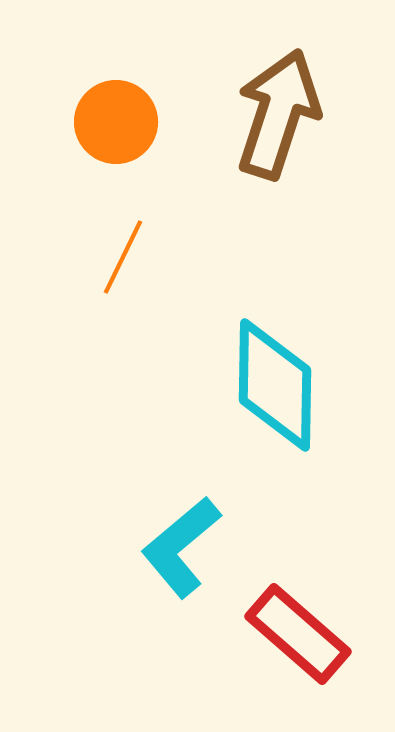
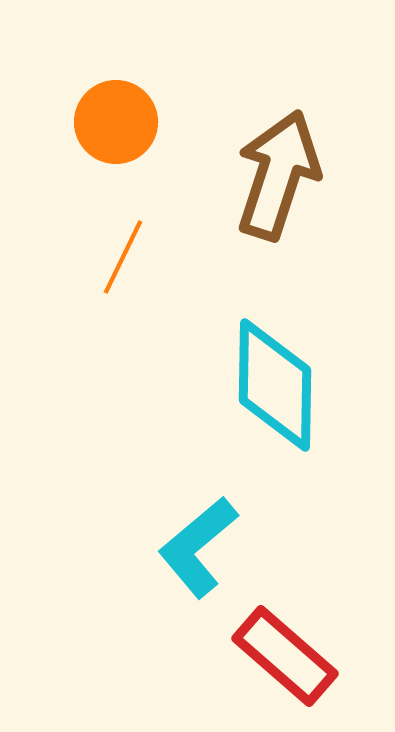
brown arrow: moved 61 px down
cyan L-shape: moved 17 px right
red rectangle: moved 13 px left, 22 px down
